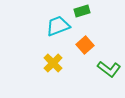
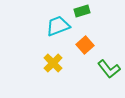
green L-shape: rotated 15 degrees clockwise
